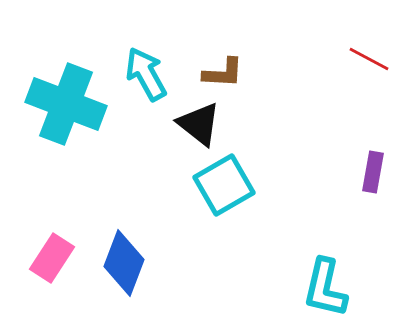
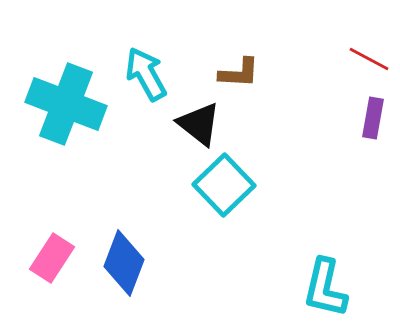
brown L-shape: moved 16 px right
purple rectangle: moved 54 px up
cyan square: rotated 14 degrees counterclockwise
